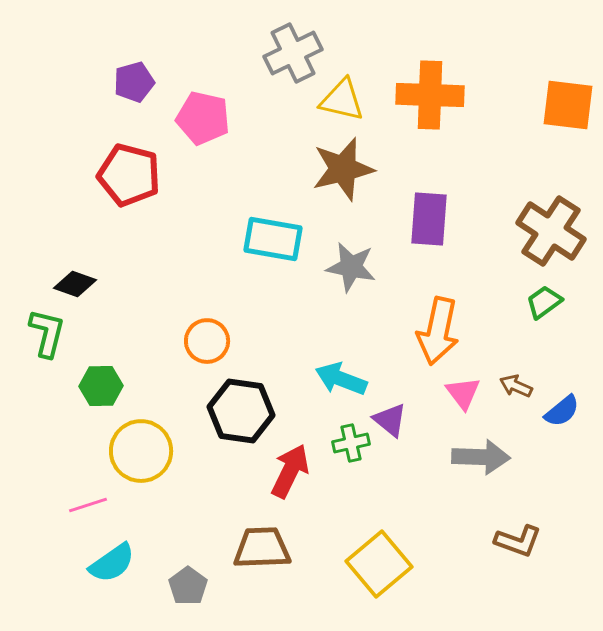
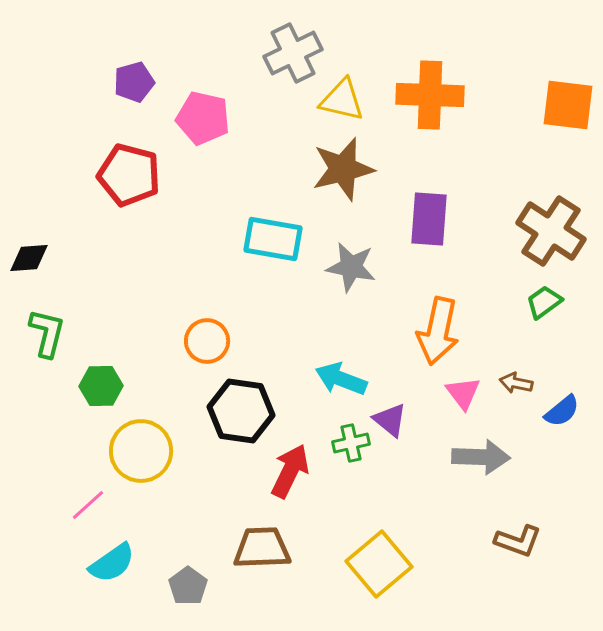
black diamond: moved 46 px left, 26 px up; rotated 24 degrees counterclockwise
brown arrow: moved 3 px up; rotated 12 degrees counterclockwise
pink line: rotated 24 degrees counterclockwise
